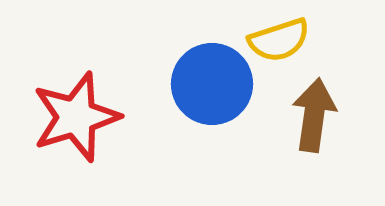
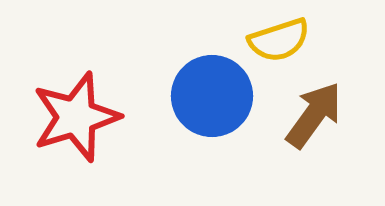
blue circle: moved 12 px down
brown arrow: rotated 28 degrees clockwise
